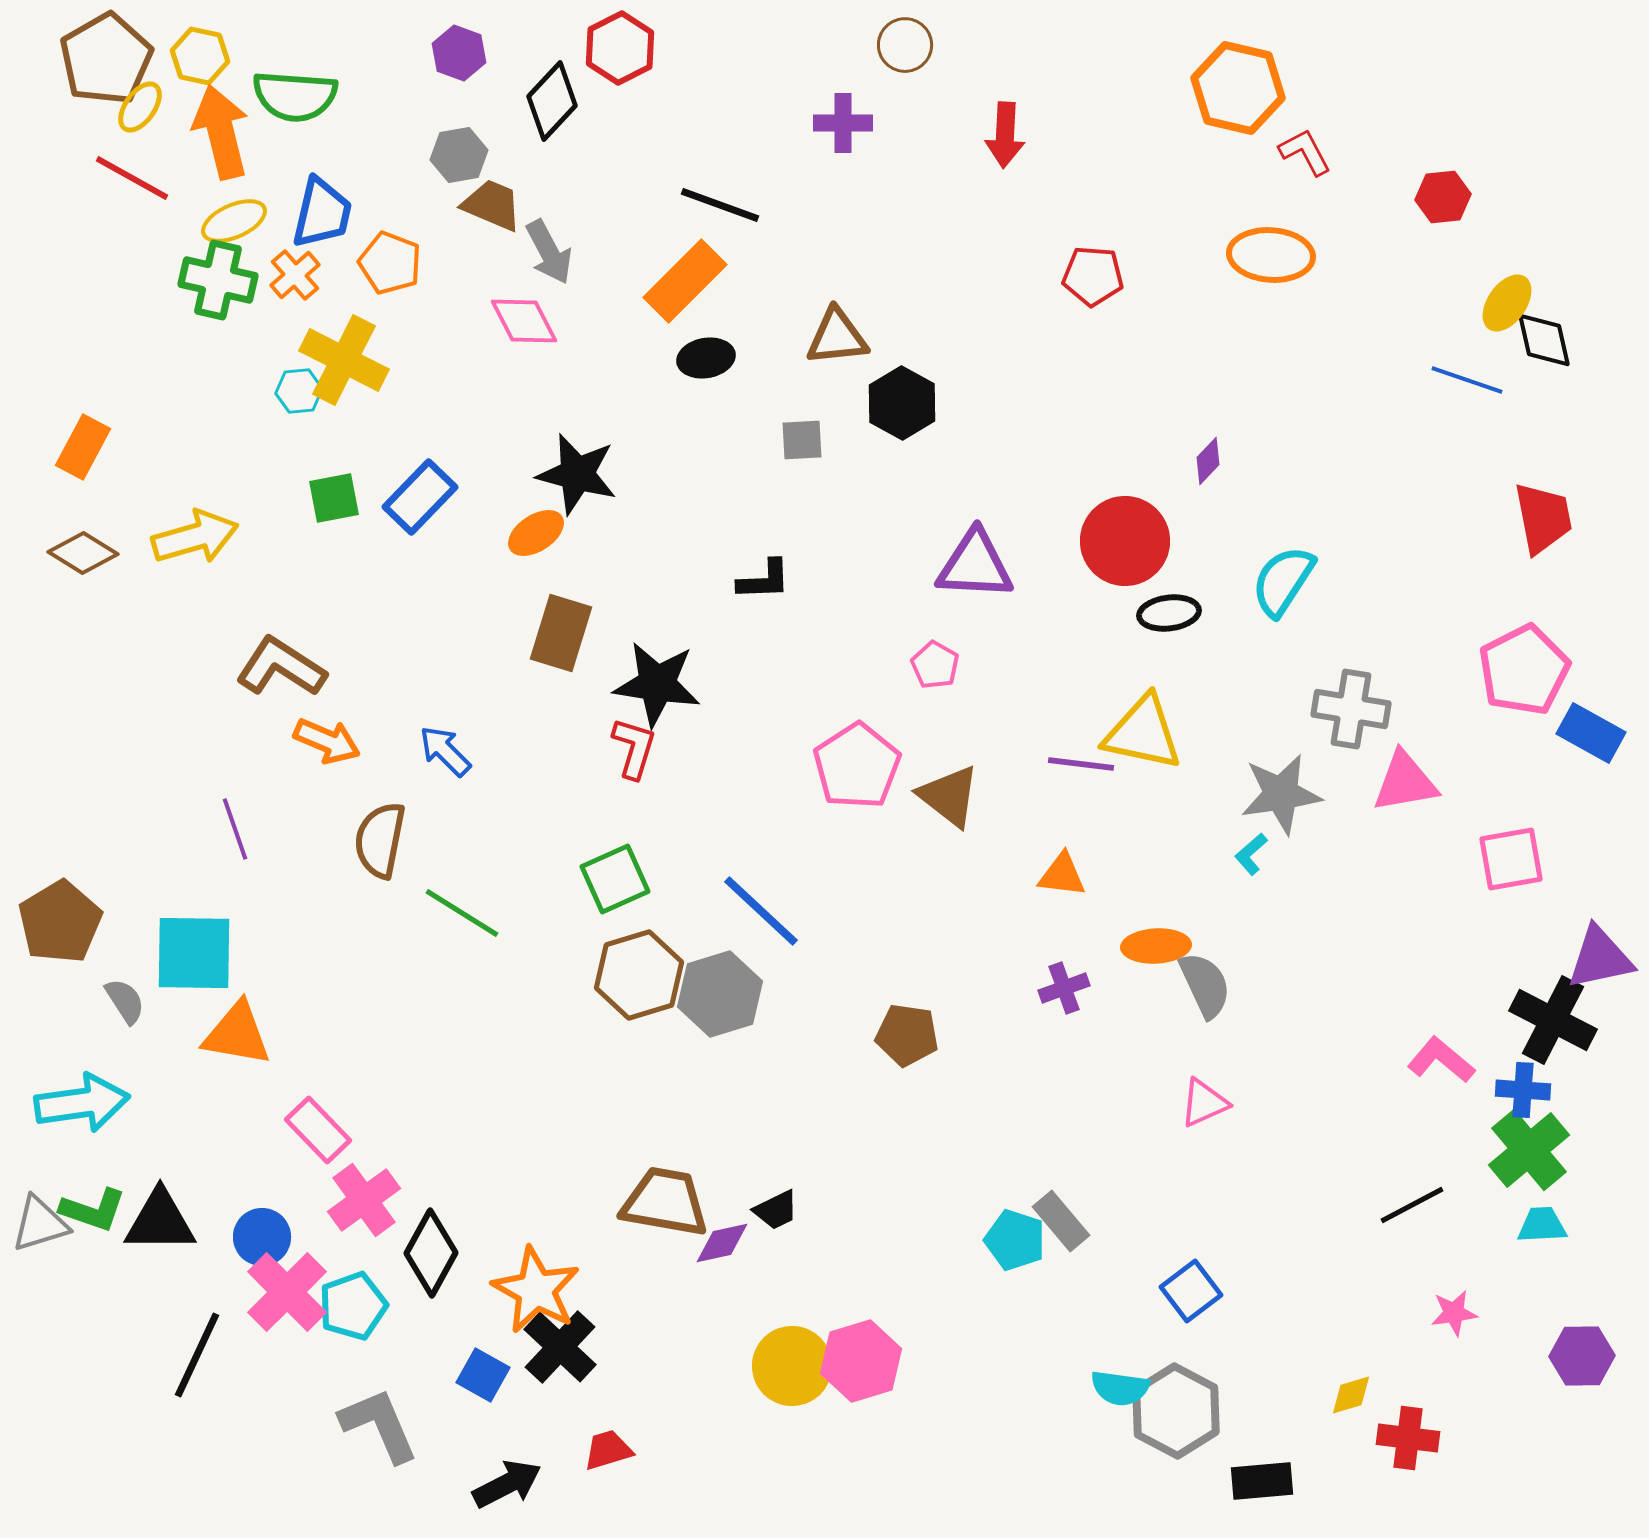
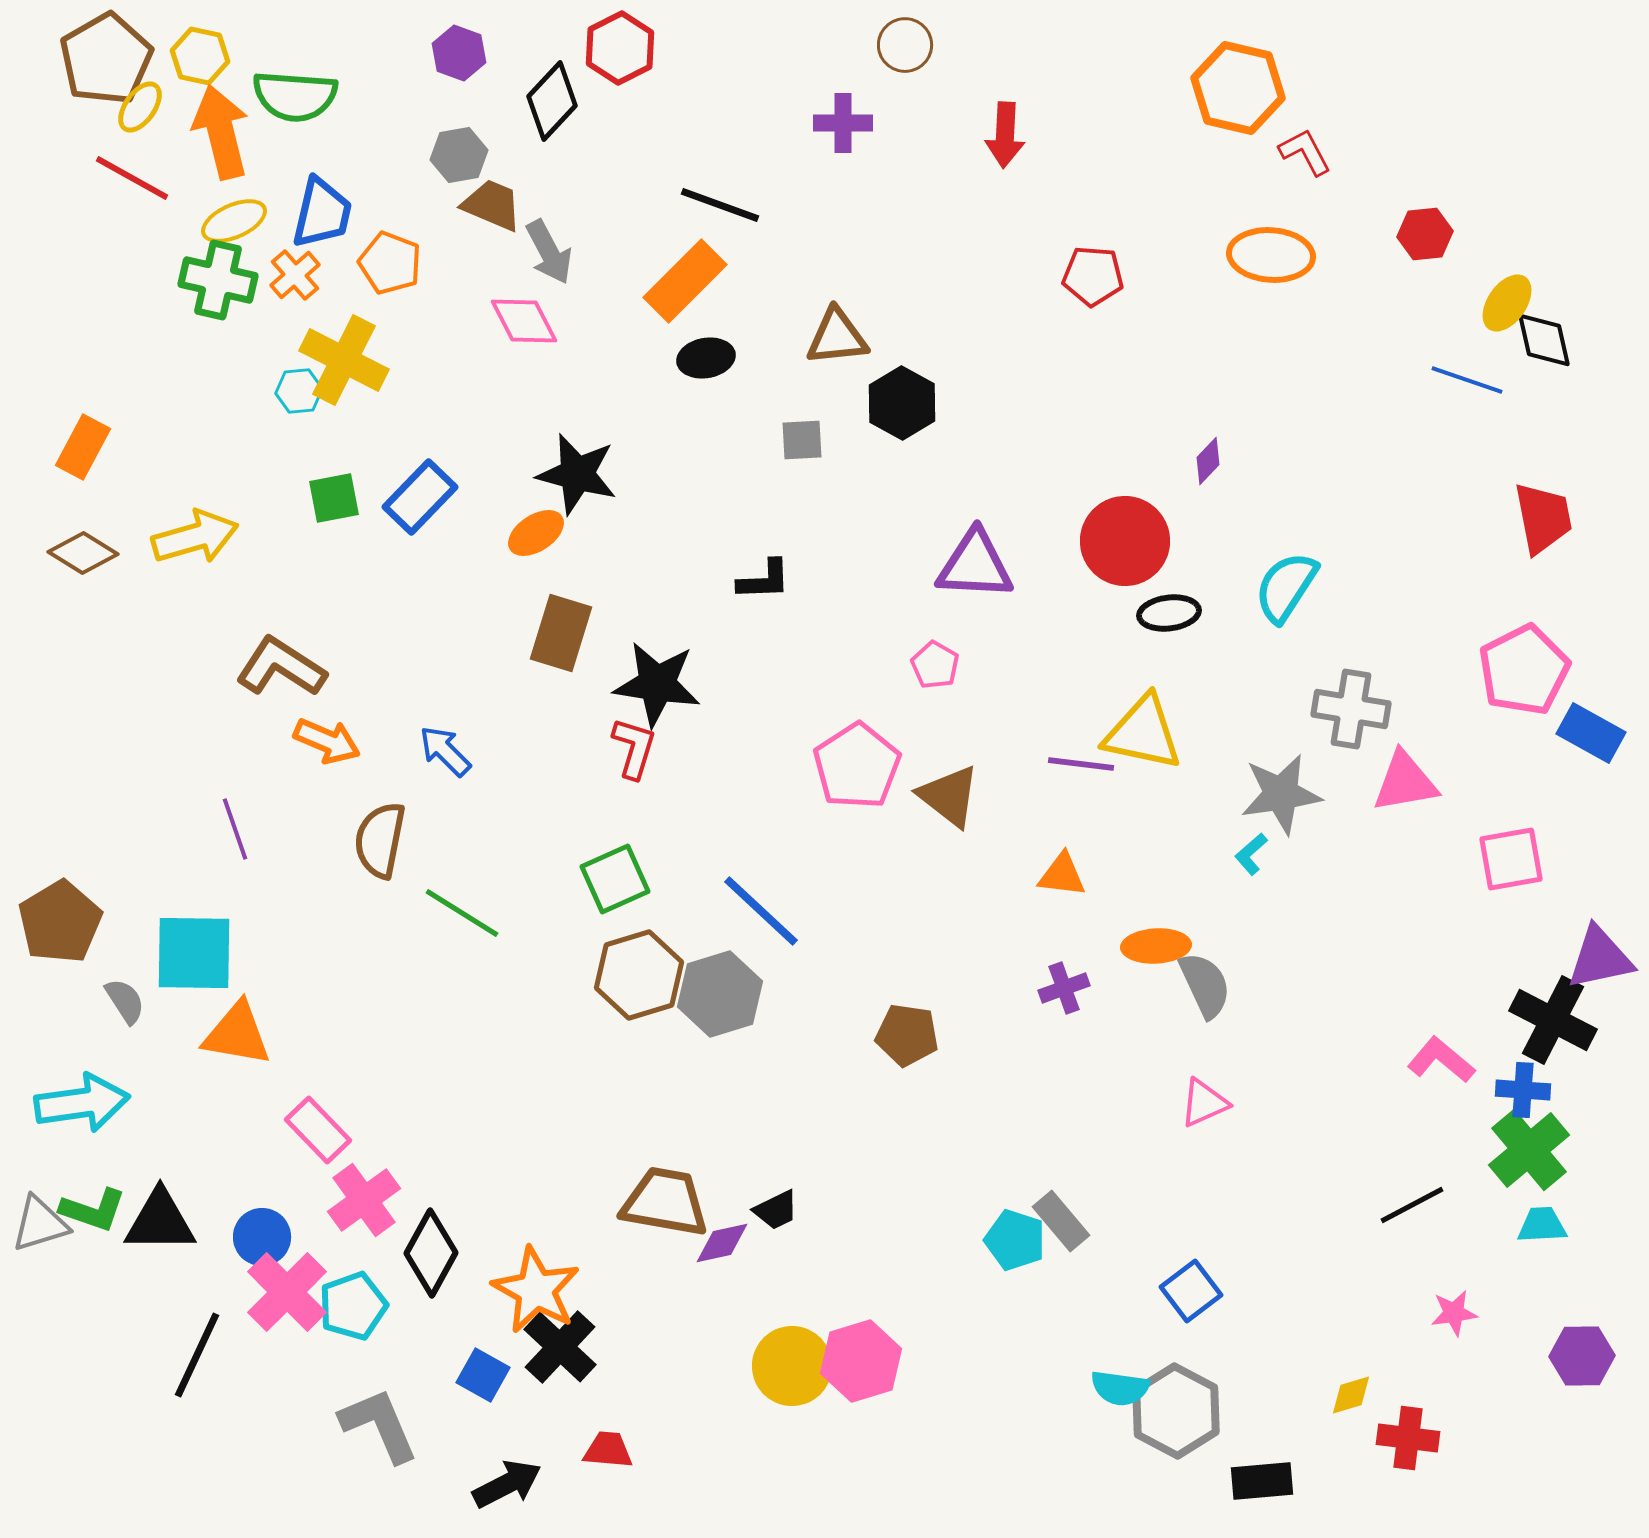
red hexagon at (1443, 197): moved 18 px left, 37 px down
cyan semicircle at (1283, 581): moved 3 px right, 6 px down
red trapezoid at (608, 1450): rotated 22 degrees clockwise
